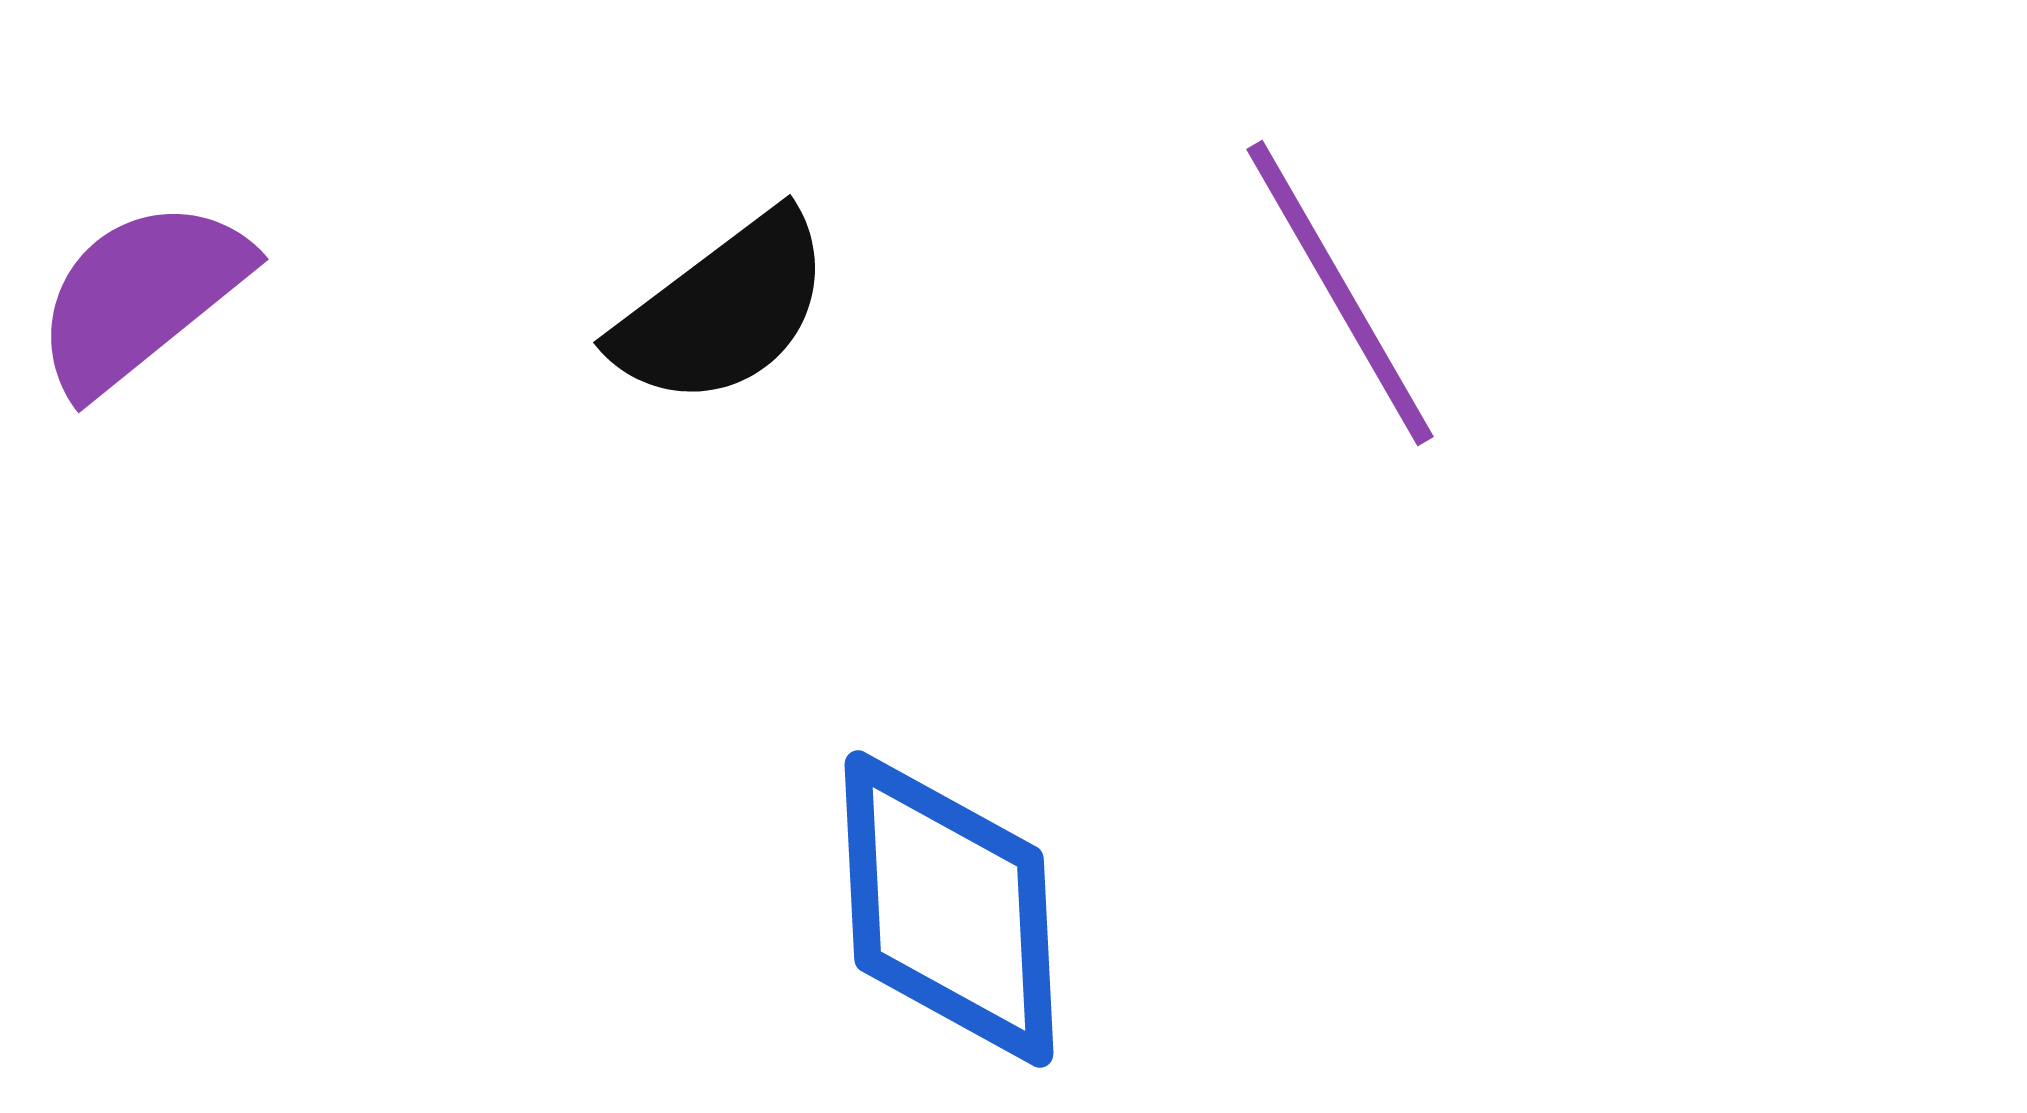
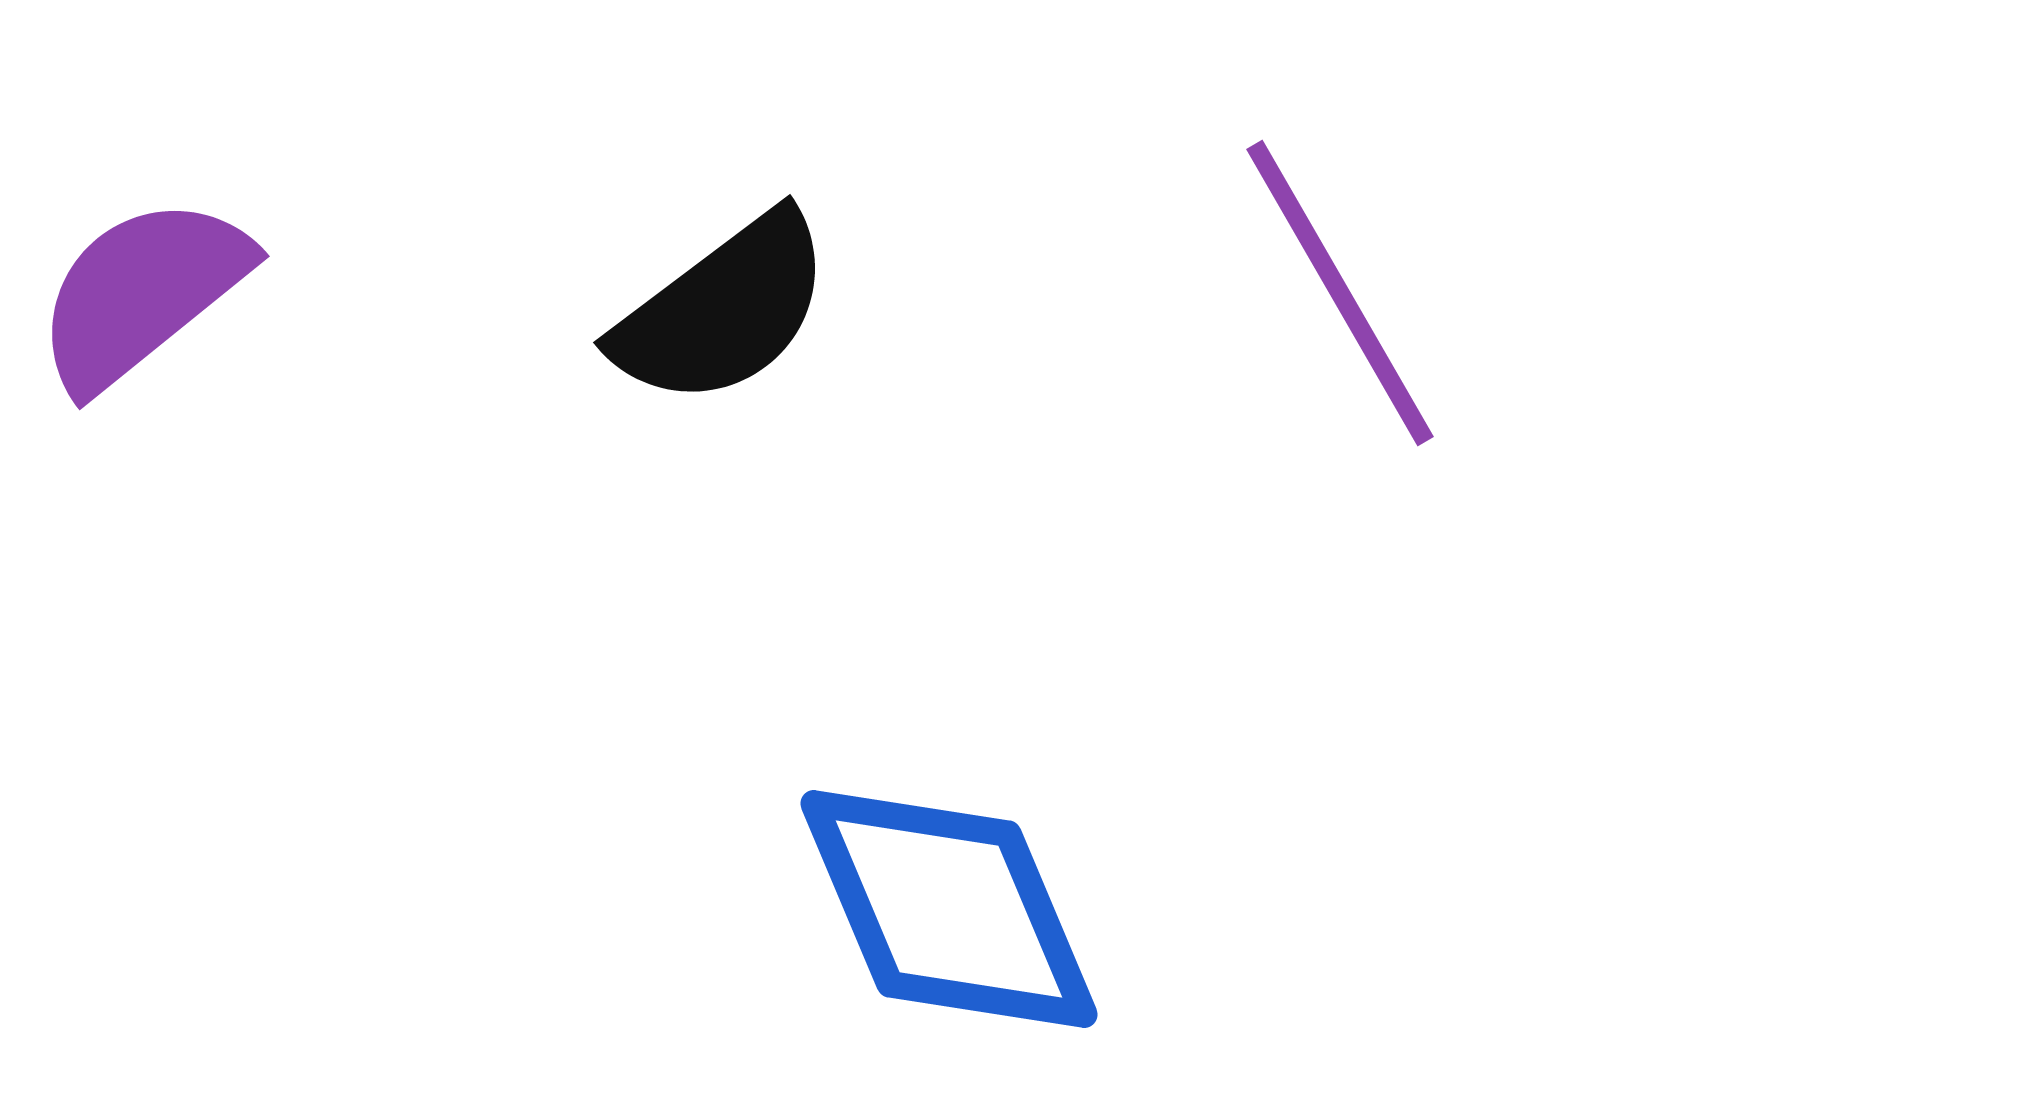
purple semicircle: moved 1 px right, 3 px up
blue diamond: rotated 20 degrees counterclockwise
